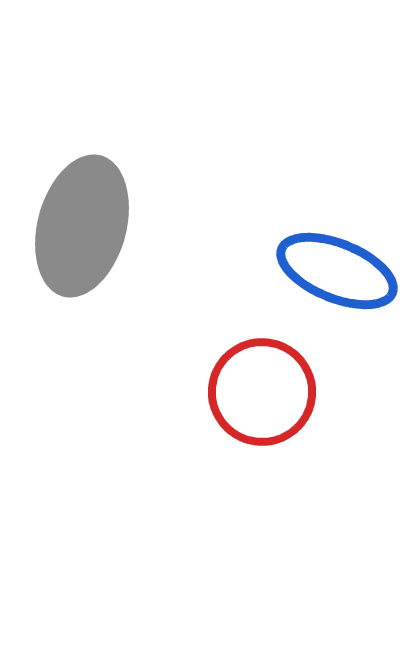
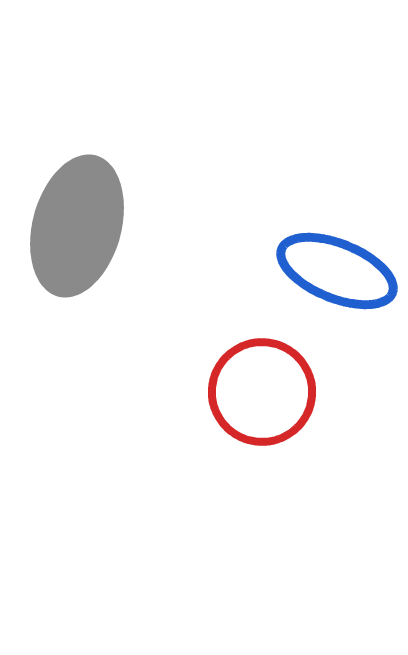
gray ellipse: moved 5 px left
